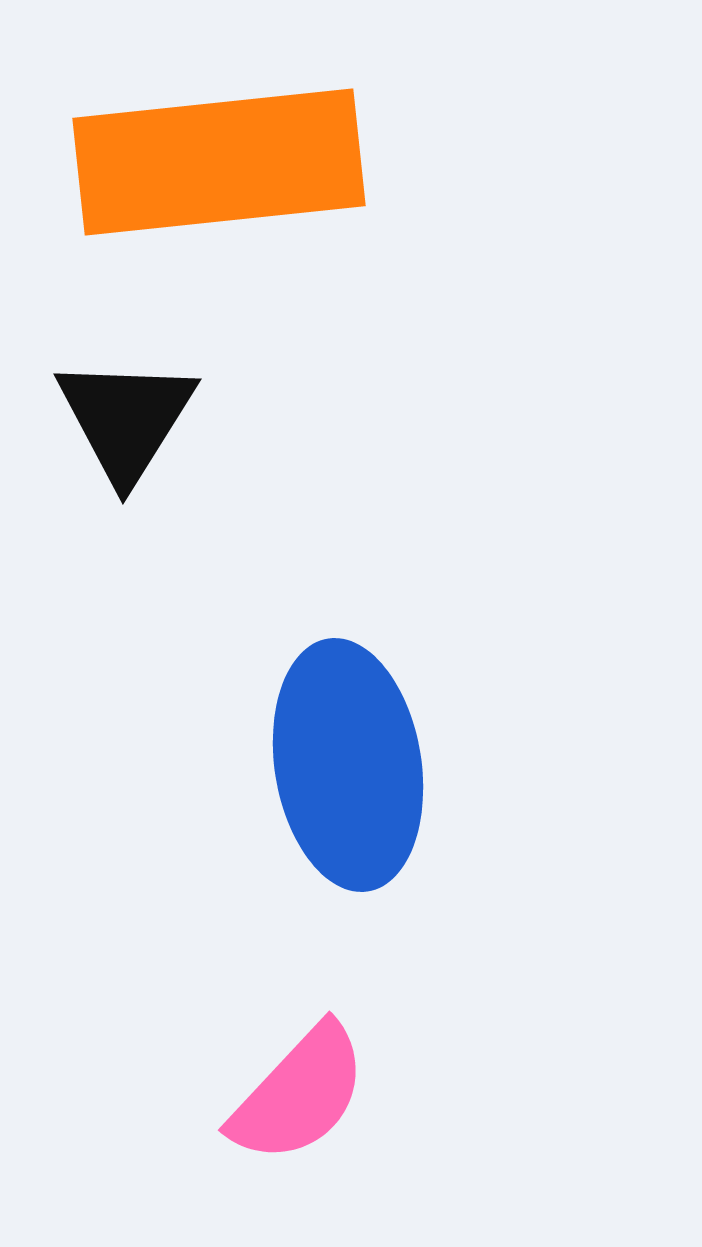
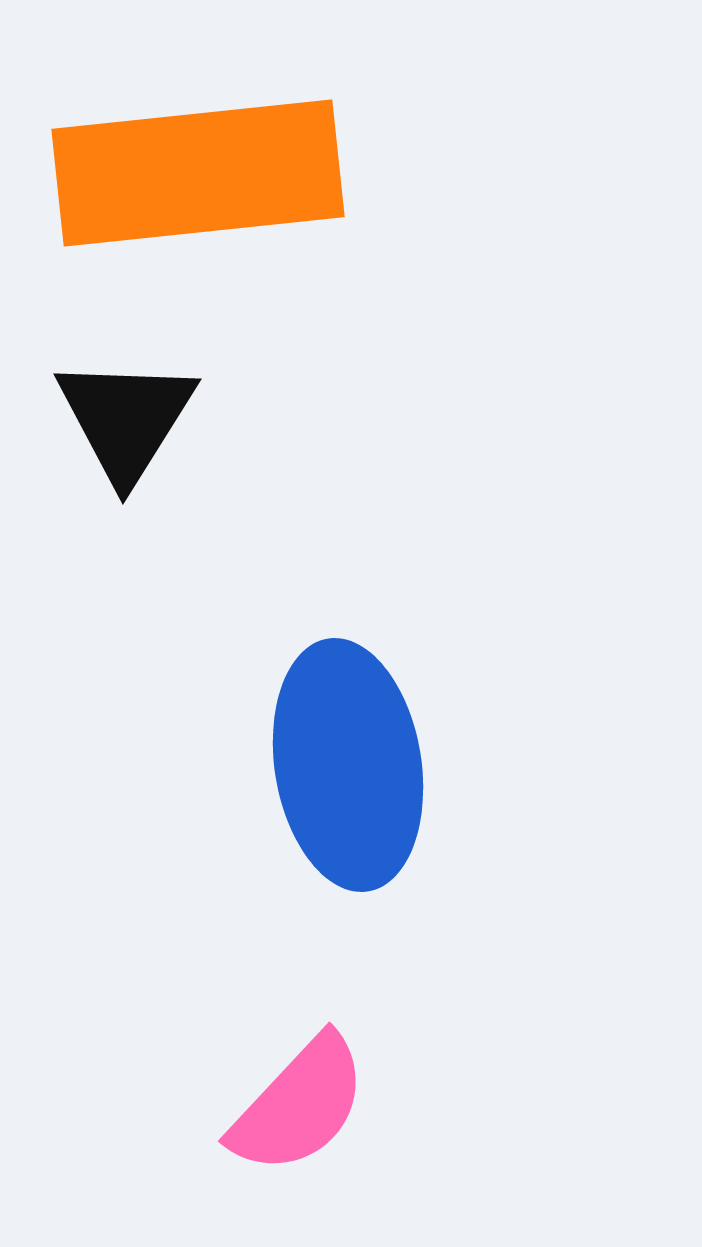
orange rectangle: moved 21 px left, 11 px down
pink semicircle: moved 11 px down
